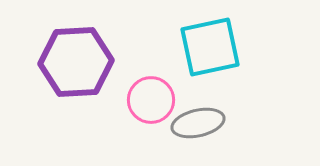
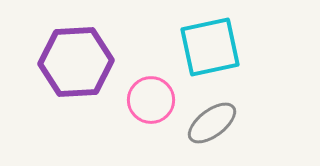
gray ellipse: moved 14 px right; rotated 24 degrees counterclockwise
